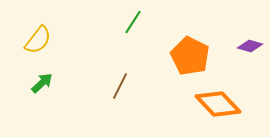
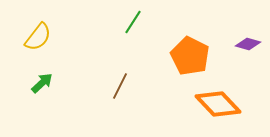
yellow semicircle: moved 3 px up
purple diamond: moved 2 px left, 2 px up
